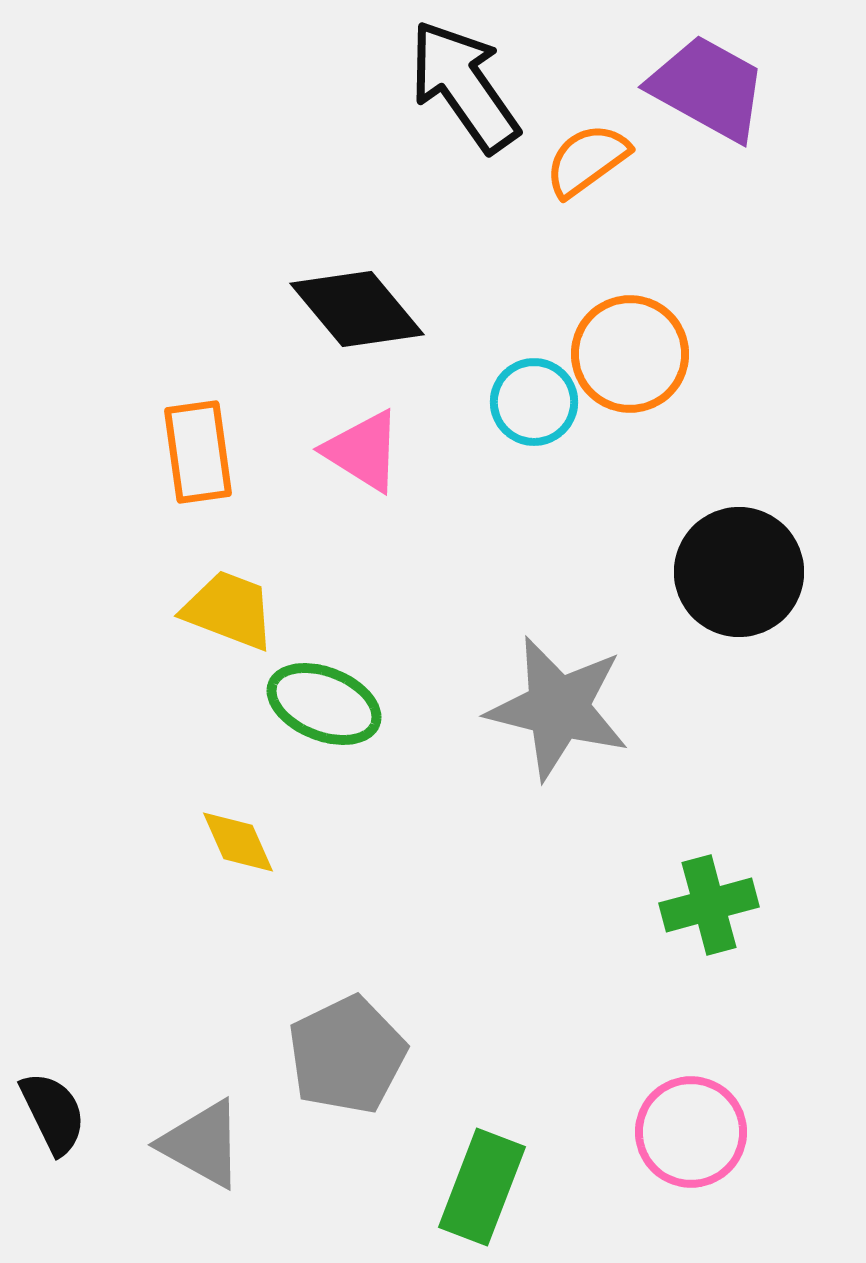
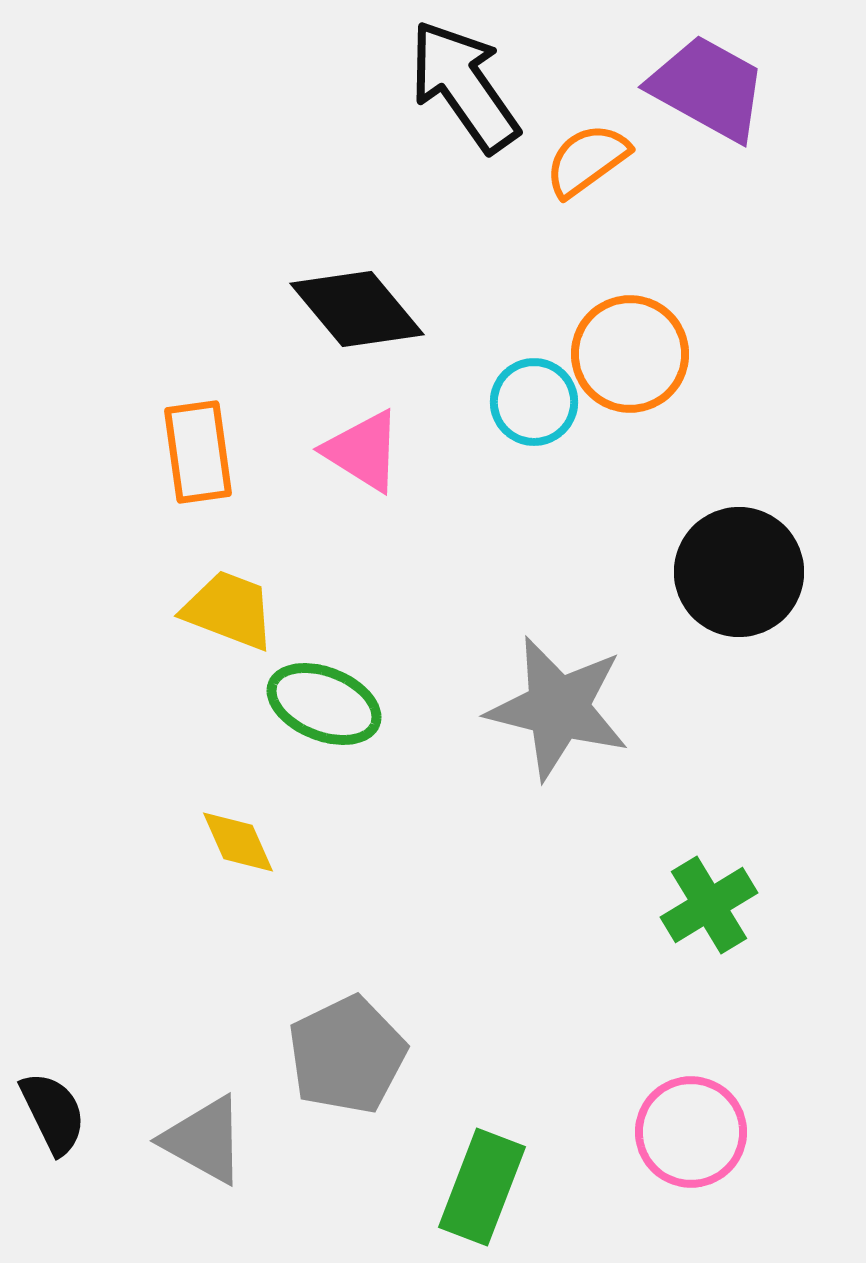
green cross: rotated 16 degrees counterclockwise
gray triangle: moved 2 px right, 4 px up
